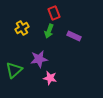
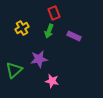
pink star: moved 2 px right, 3 px down
